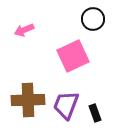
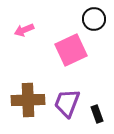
black circle: moved 1 px right
pink square: moved 2 px left, 6 px up
purple trapezoid: moved 1 px right, 2 px up
black rectangle: moved 2 px right, 1 px down
